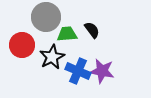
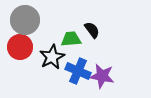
gray circle: moved 21 px left, 3 px down
green trapezoid: moved 4 px right, 5 px down
red circle: moved 2 px left, 2 px down
purple star: moved 5 px down
